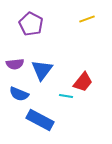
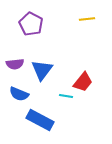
yellow line: rotated 14 degrees clockwise
